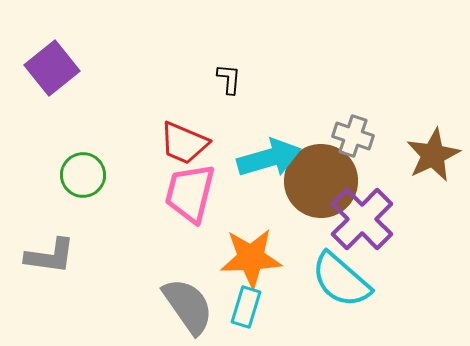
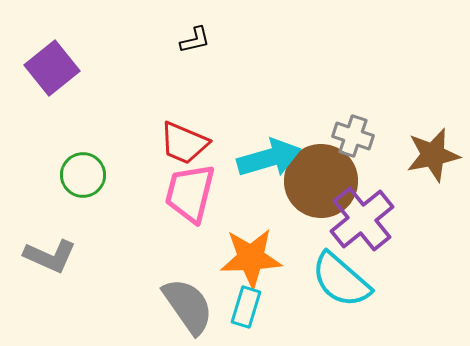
black L-shape: moved 34 px left, 39 px up; rotated 72 degrees clockwise
brown star: rotated 14 degrees clockwise
purple cross: rotated 6 degrees clockwise
gray L-shape: rotated 16 degrees clockwise
